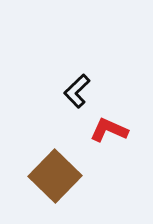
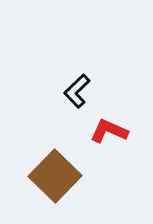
red L-shape: moved 1 px down
